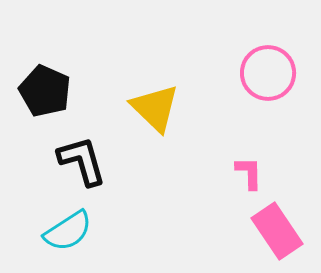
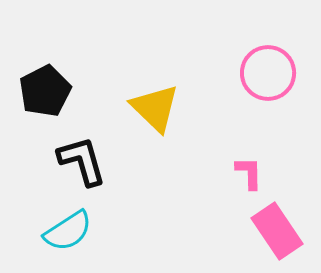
black pentagon: rotated 21 degrees clockwise
